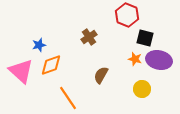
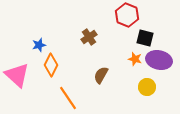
orange diamond: rotated 45 degrees counterclockwise
pink triangle: moved 4 px left, 4 px down
yellow circle: moved 5 px right, 2 px up
